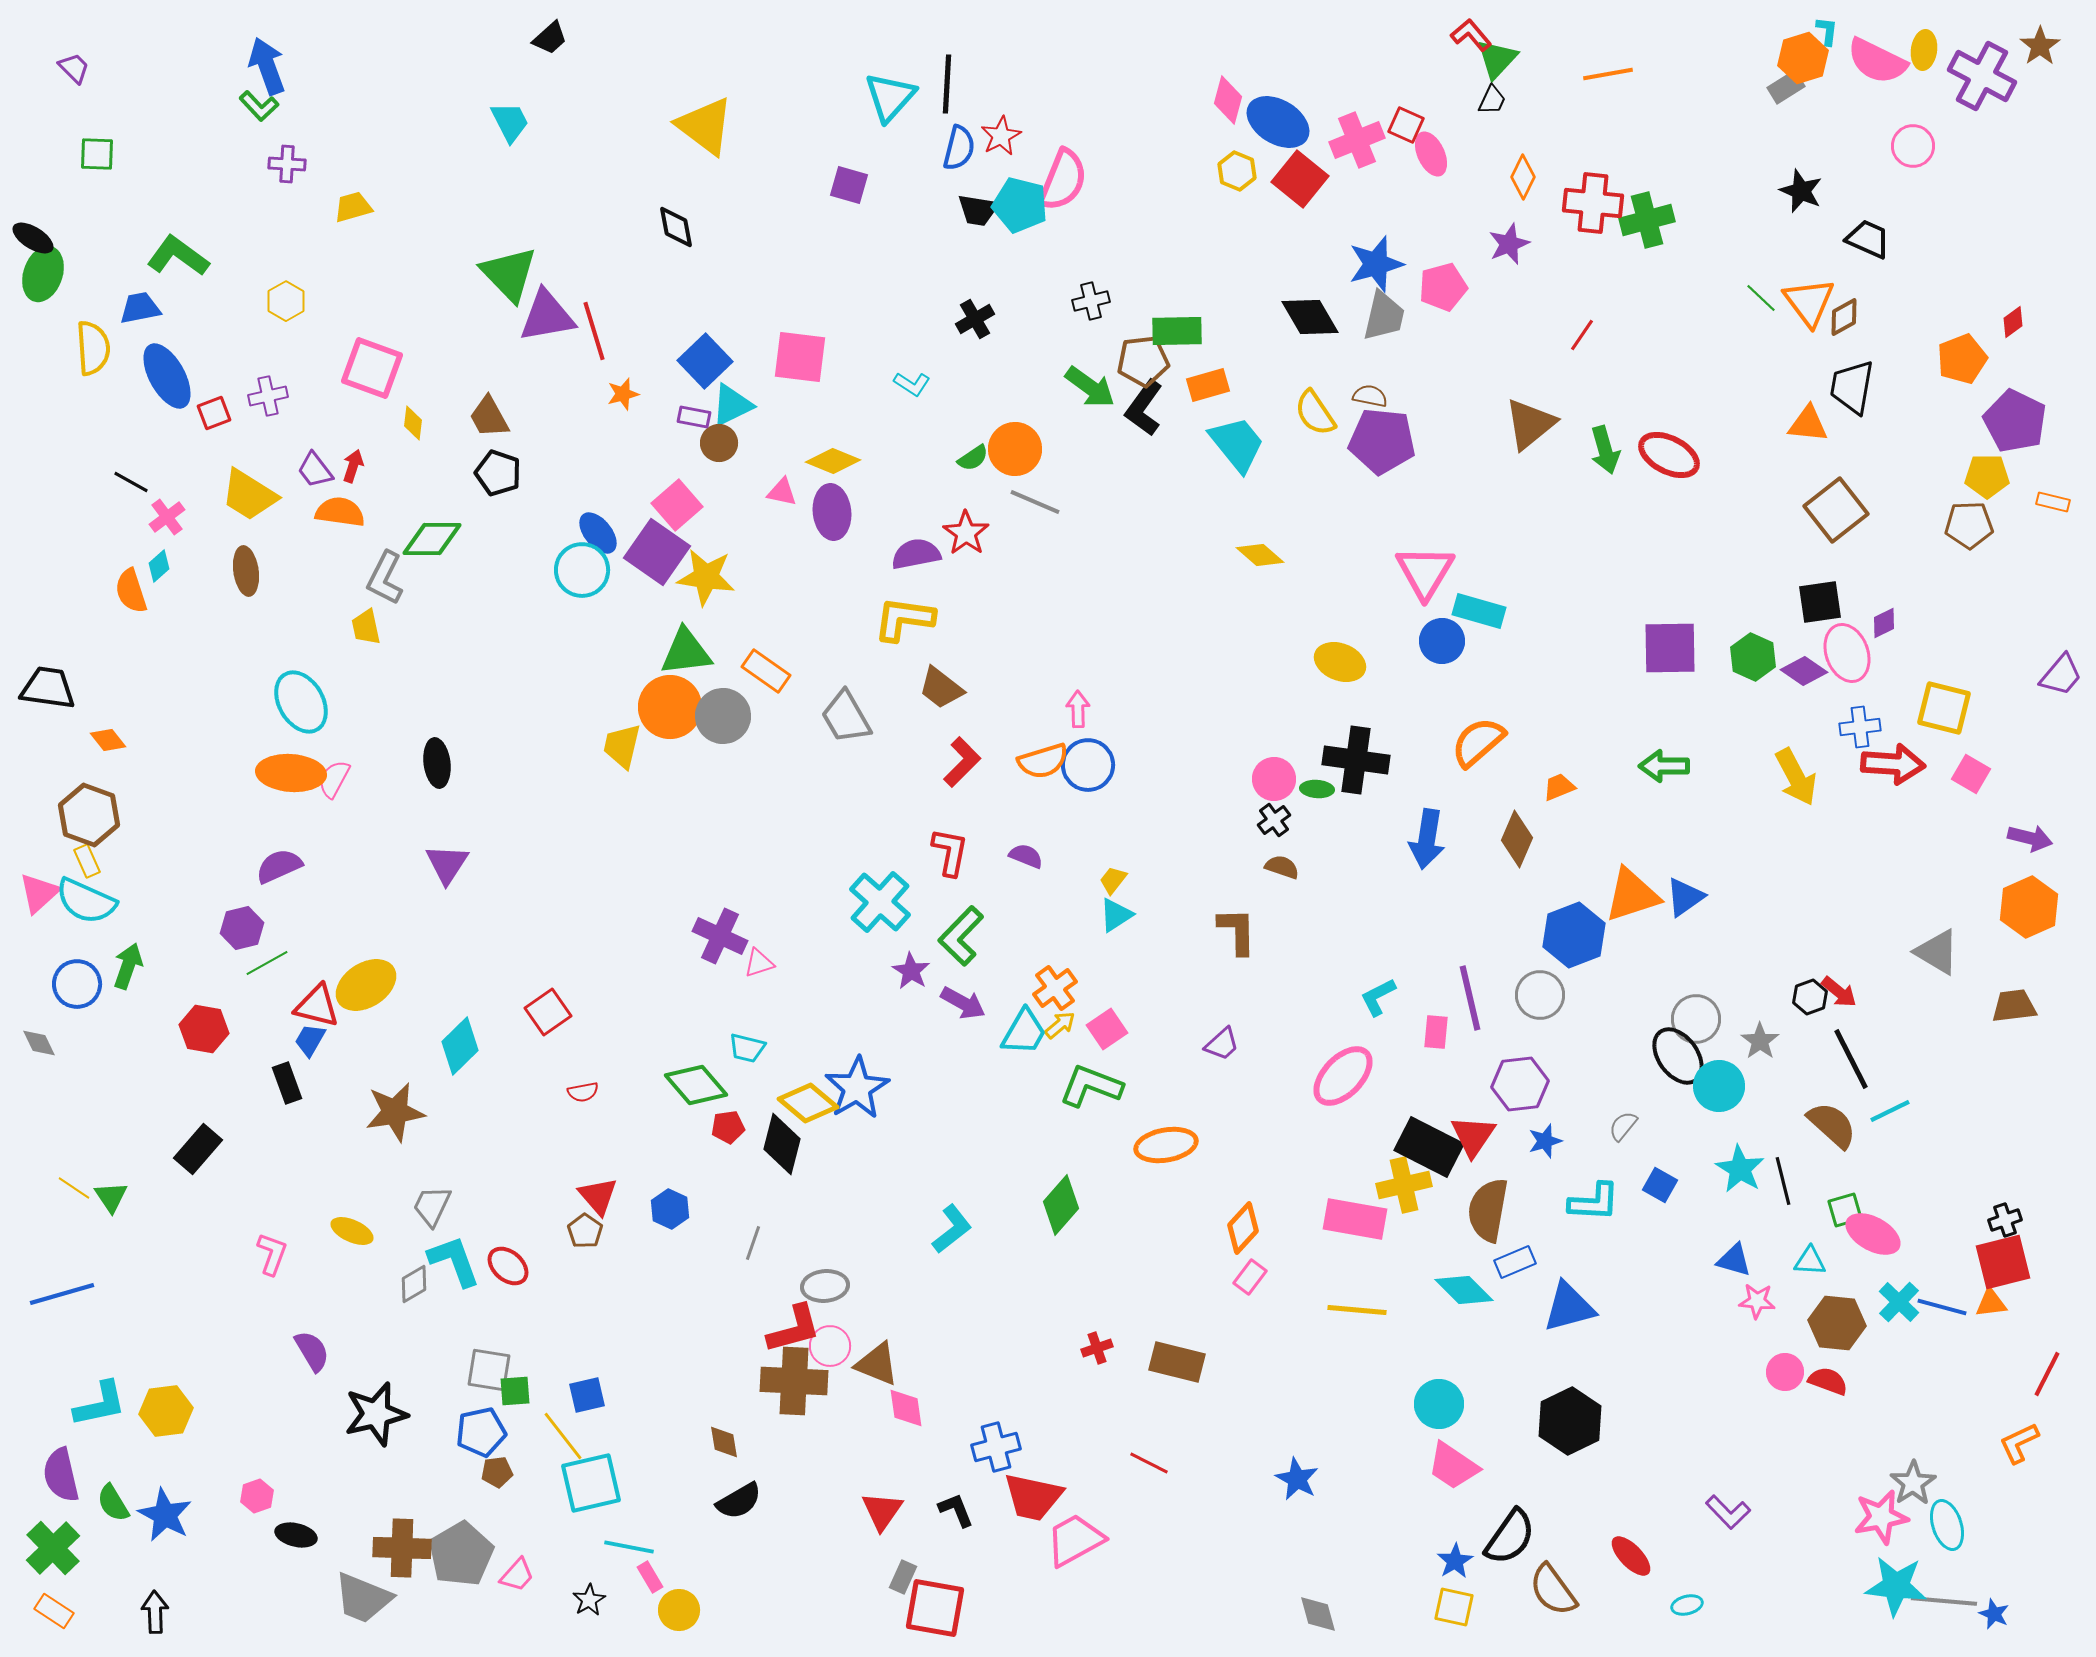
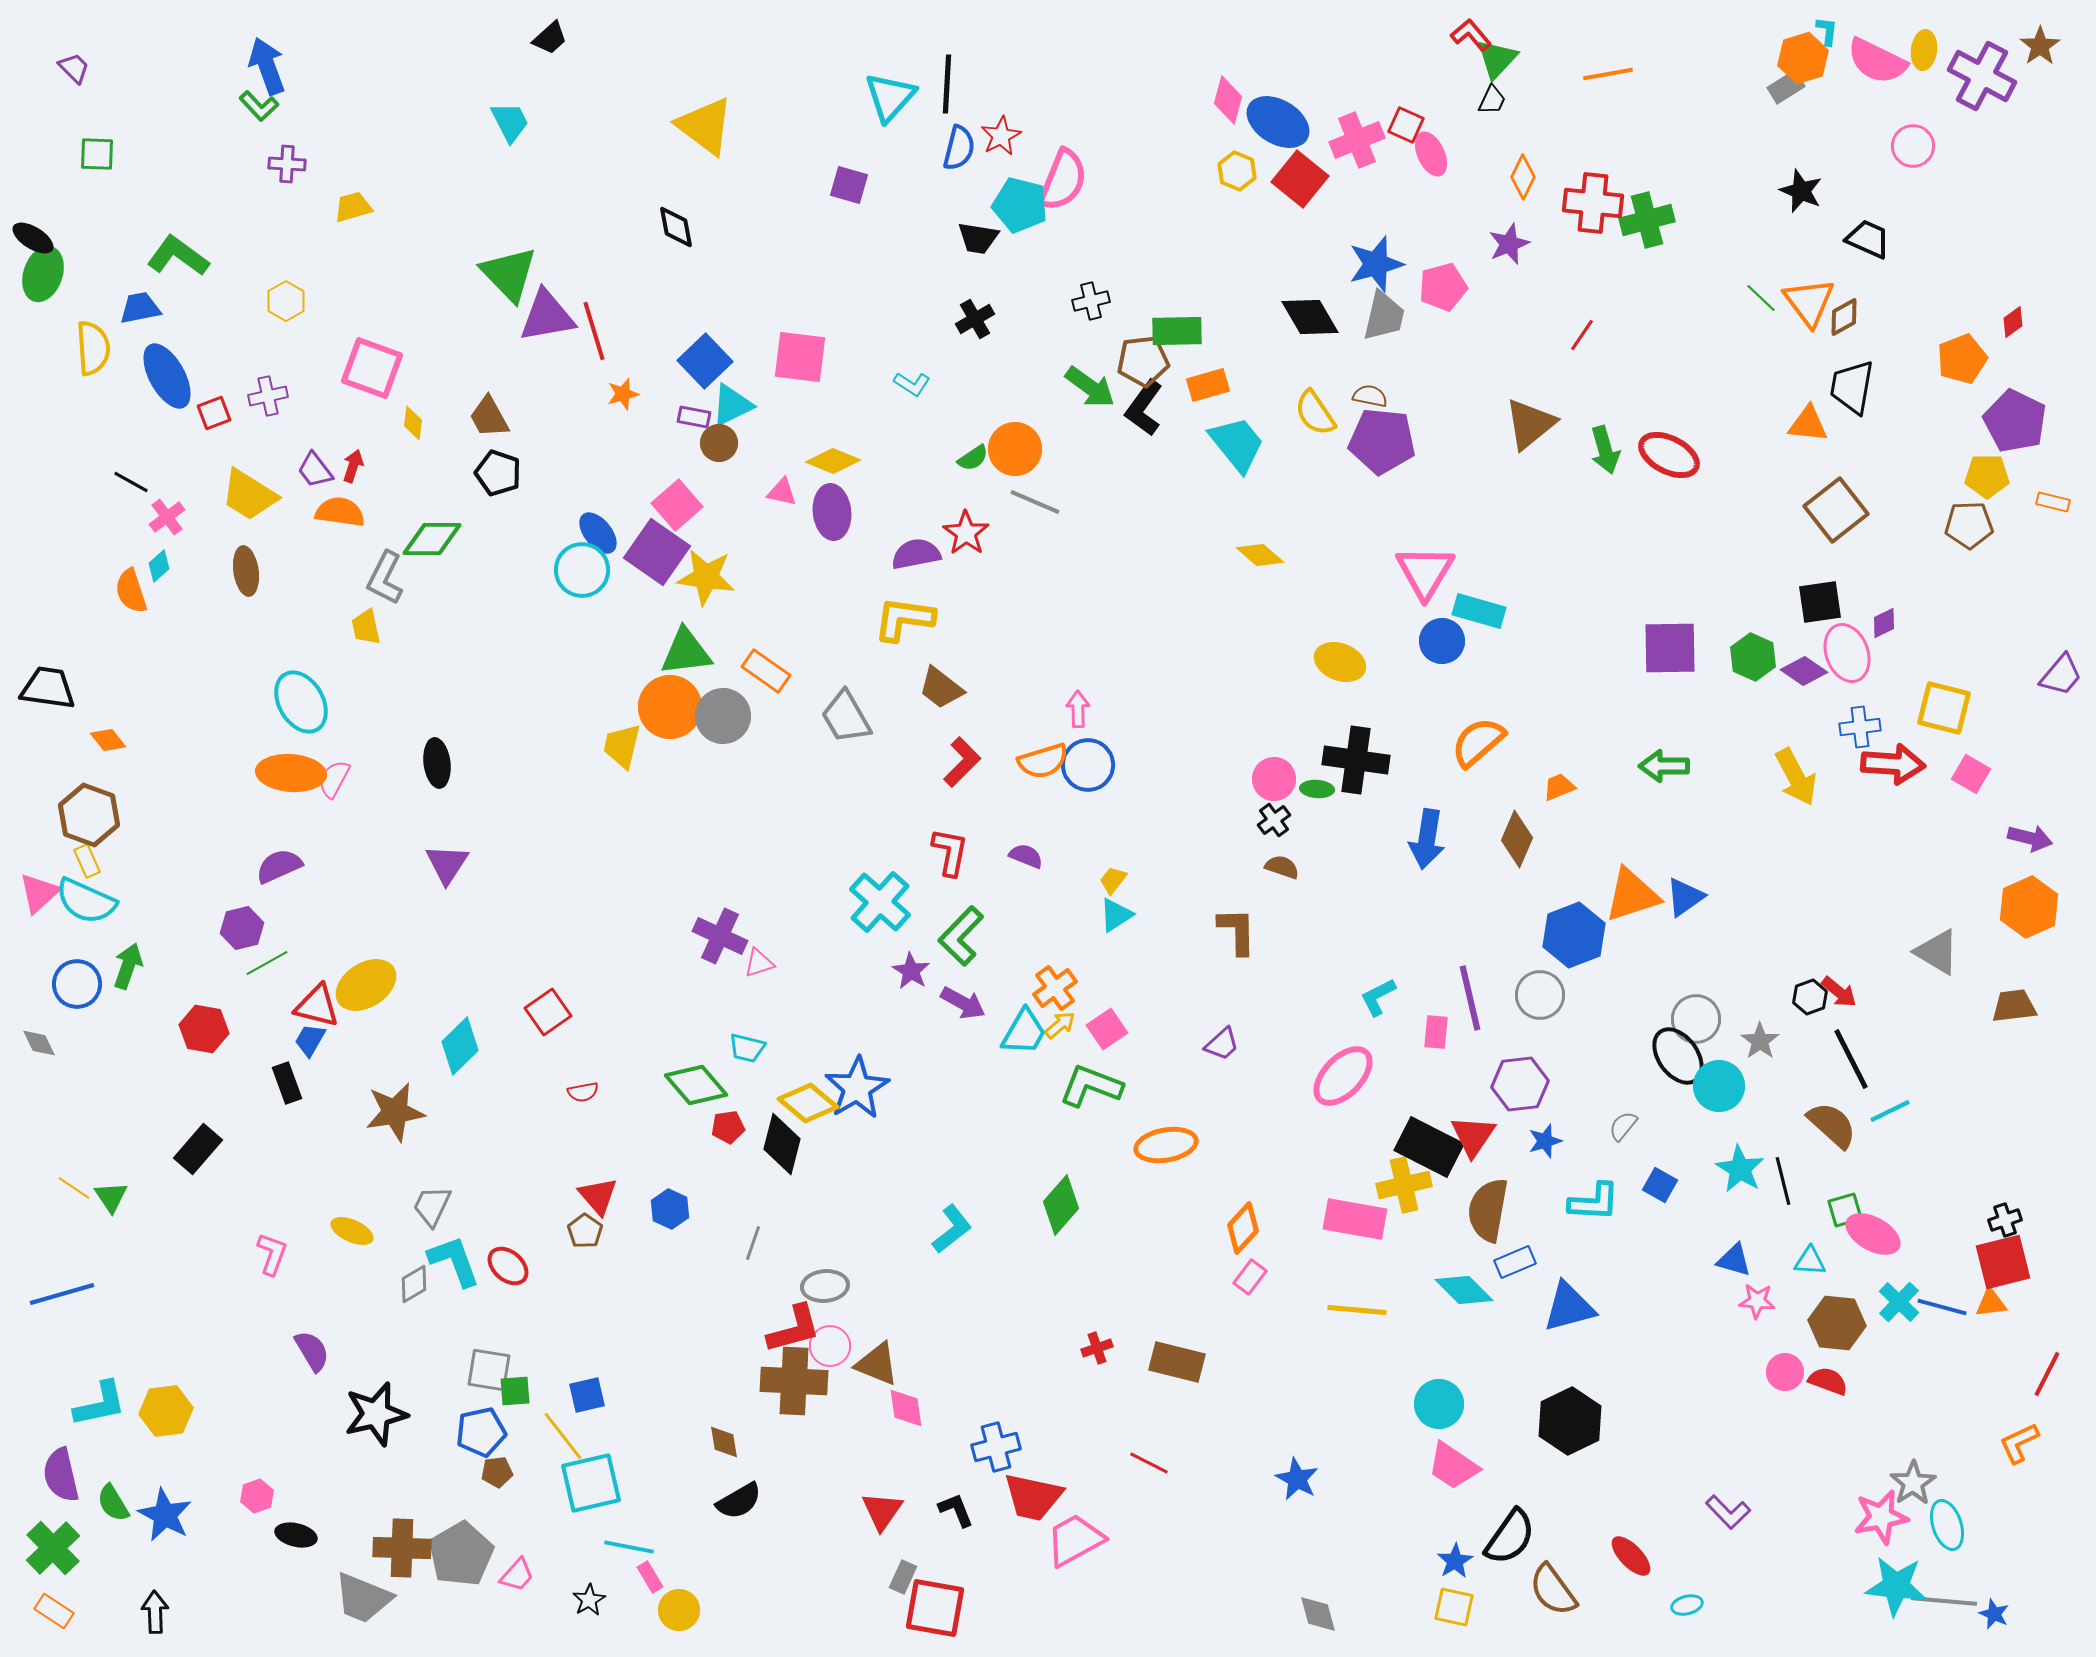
black trapezoid at (978, 210): moved 28 px down
